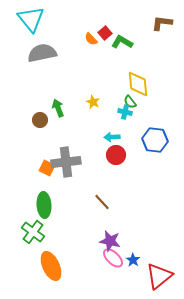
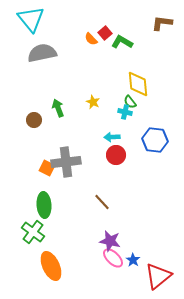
brown circle: moved 6 px left
red triangle: moved 1 px left
